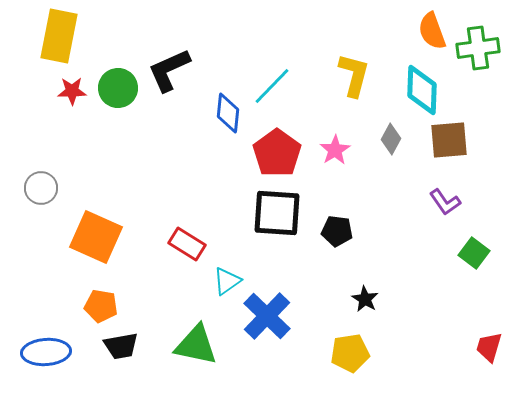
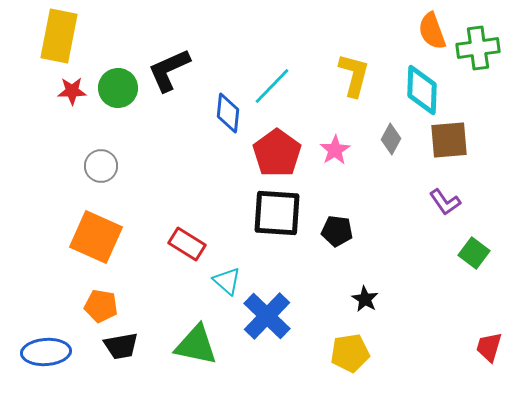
gray circle: moved 60 px right, 22 px up
cyan triangle: rotated 44 degrees counterclockwise
